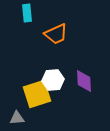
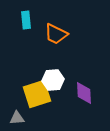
cyan rectangle: moved 1 px left, 7 px down
orange trapezoid: rotated 50 degrees clockwise
purple diamond: moved 12 px down
